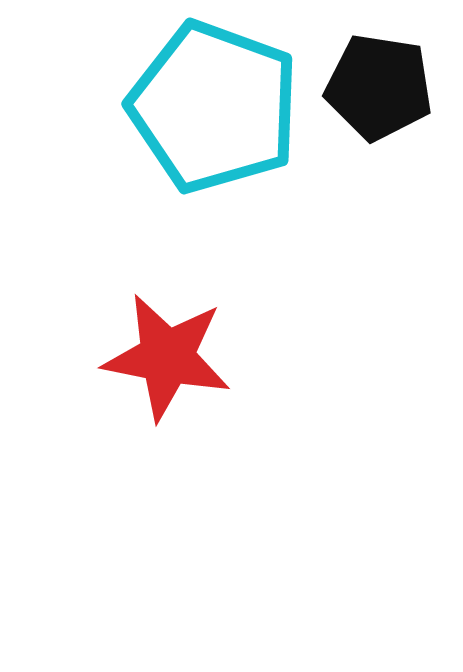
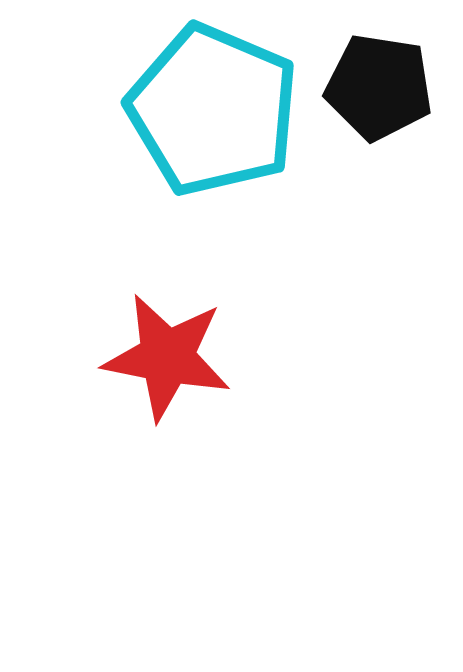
cyan pentagon: moved 1 px left, 3 px down; rotated 3 degrees clockwise
